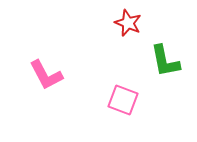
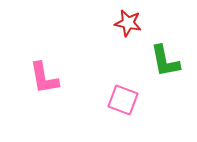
red star: rotated 12 degrees counterclockwise
pink L-shape: moved 2 px left, 3 px down; rotated 18 degrees clockwise
